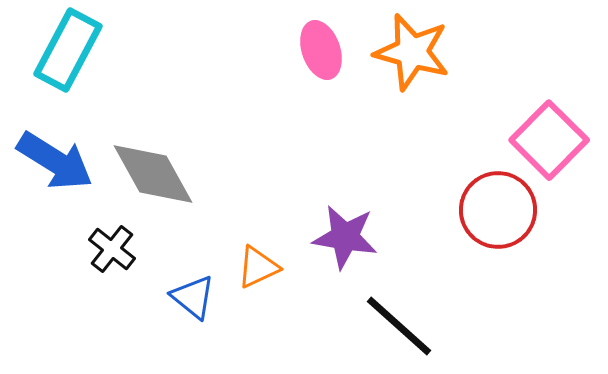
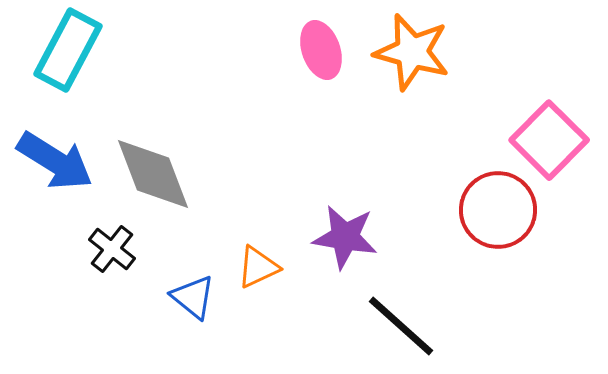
gray diamond: rotated 8 degrees clockwise
black line: moved 2 px right
